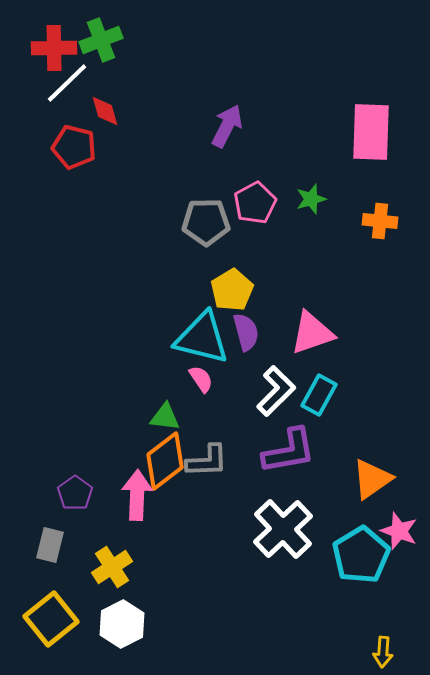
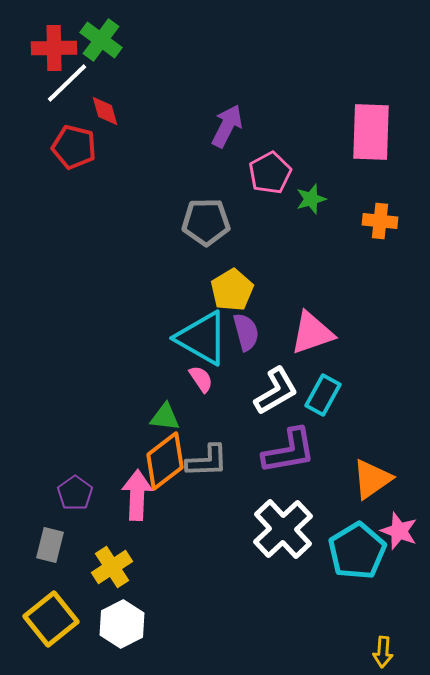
green cross: rotated 33 degrees counterclockwise
pink pentagon: moved 15 px right, 30 px up
cyan triangle: rotated 16 degrees clockwise
white L-shape: rotated 15 degrees clockwise
cyan rectangle: moved 4 px right
cyan pentagon: moved 4 px left, 4 px up
